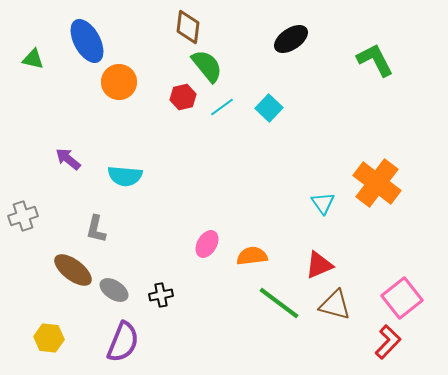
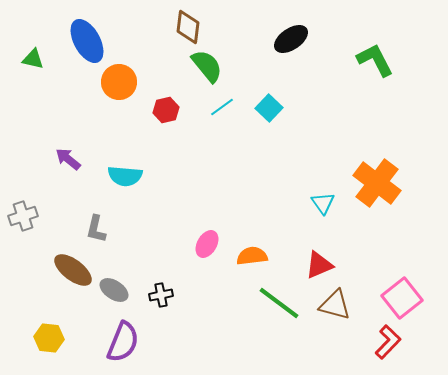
red hexagon: moved 17 px left, 13 px down
